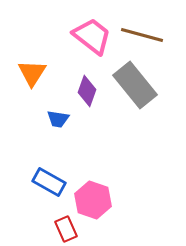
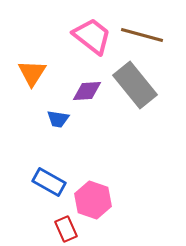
purple diamond: rotated 68 degrees clockwise
